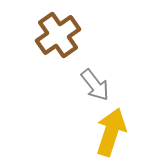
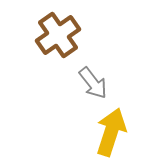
gray arrow: moved 2 px left, 2 px up
